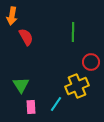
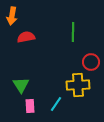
red semicircle: rotated 72 degrees counterclockwise
yellow cross: moved 1 px right, 1 px up; rotated 20 degrees clockwise
pink rectangle: moved 1 px left, 1 px up
